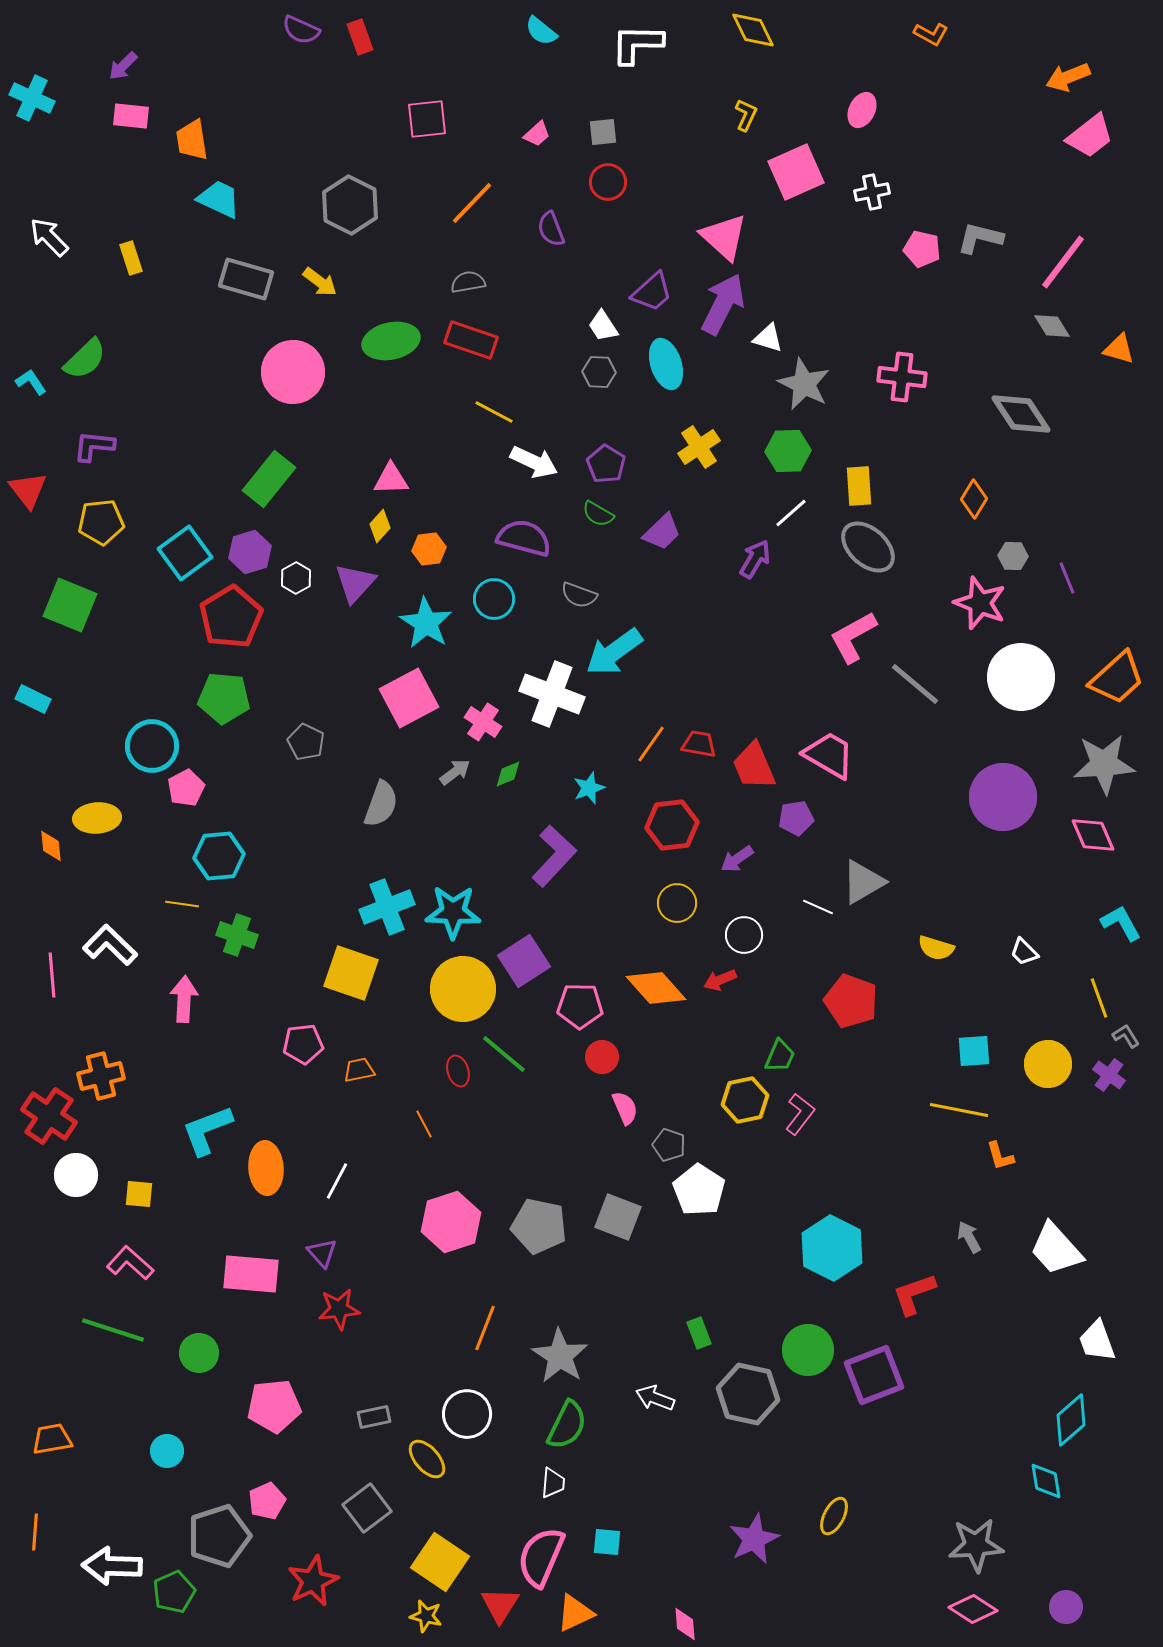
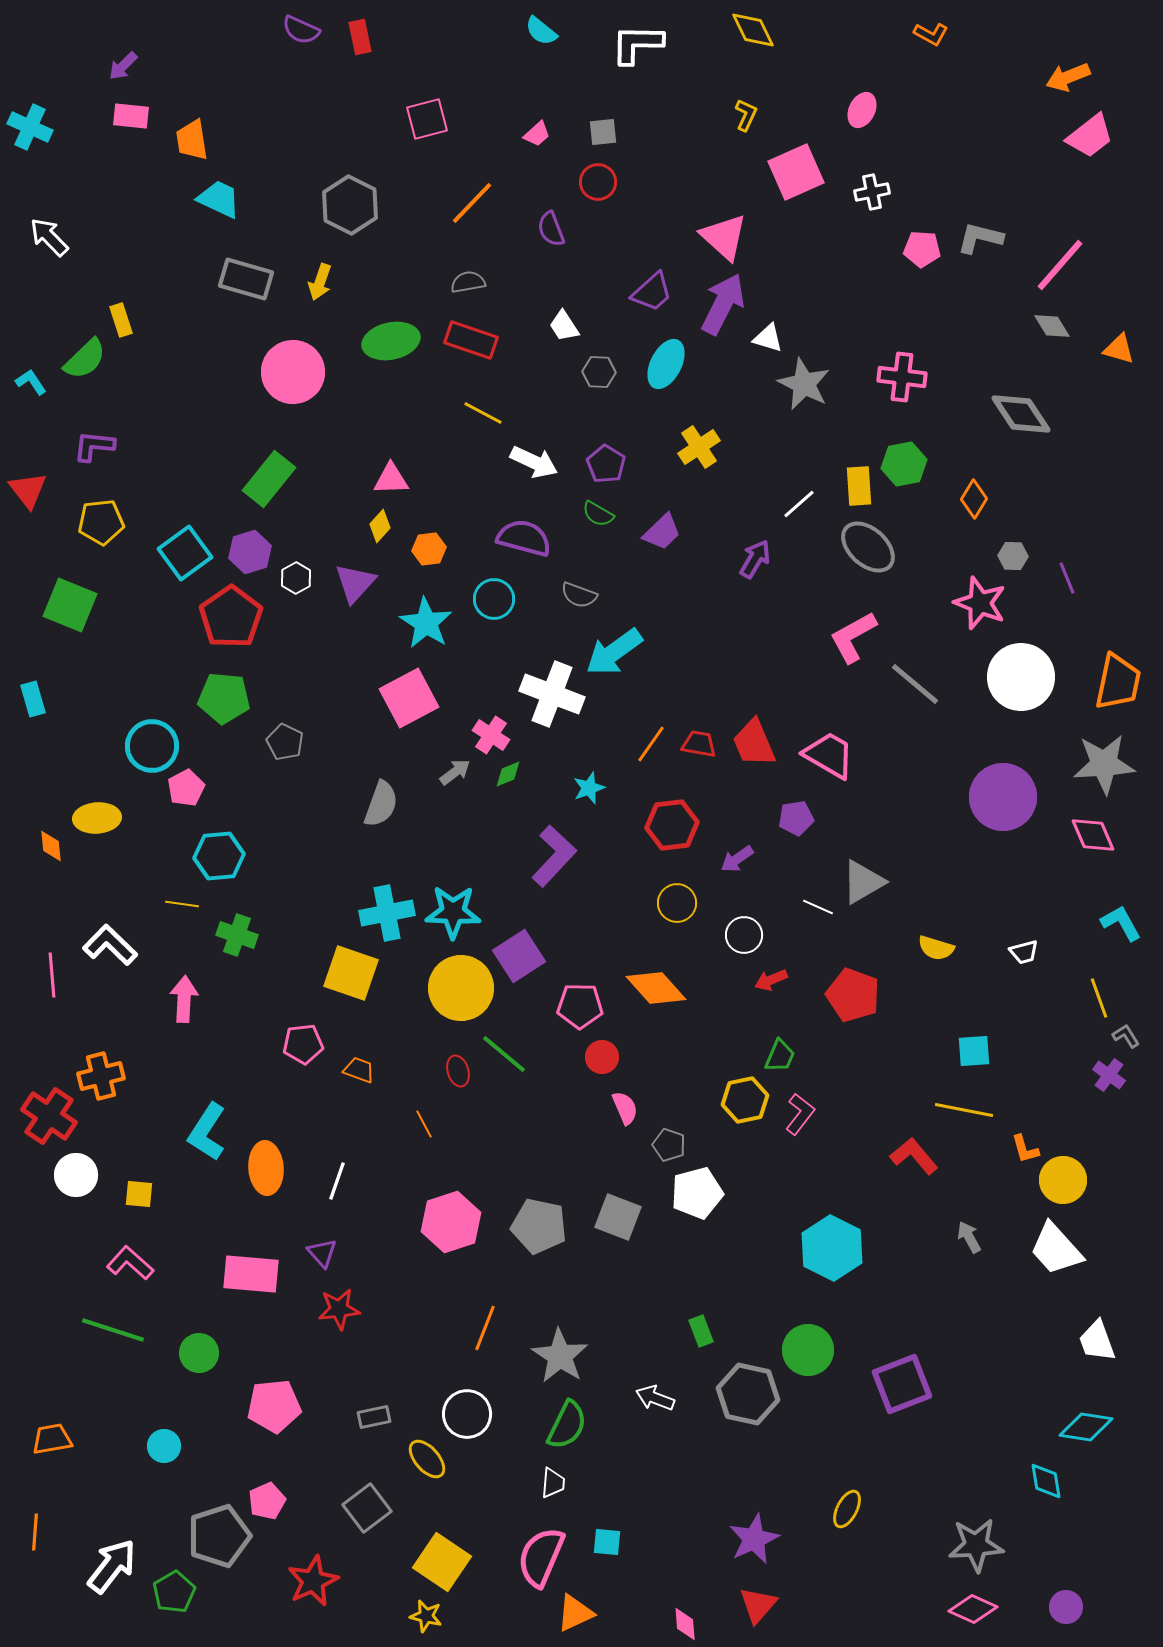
red rectangle at (360, 37): rotated 8 degrees clockwise
cyan cross at (32, 98): moved 2 px left, 29 px down
pink square at (427, 119): rotated 9 degrees counterclockwise
red circle at (608, 182): moved 10 px left
pink pentagon at (922, 249): rotated 9 degrees counterclockwise
yellow rectangle at (131, 258): moved 10 px left, 62 px down
pink line at (1063, 262): moved 3 px left, 3 px down; rotated 4 degrees clockwise
yellow arrow at (320, 282): rotated 72 degrees clockwise
white trapezoid at (603, 326): moved 39 px left
cyan ellipse at (666, 364): rotated 45 degrees clockwise
yellow line at (494, 412): moved 11 px left, 1 px down
green hexagon at (788, 451): moved 116 px right, 13 px down; rotated 9 degrees counterclockwise
white line at (791, 513): moved 8 px right, 9 px up
red pentagon at (231, 617): rotated 4 degrees counterclockwise
orange trapezoid at (1117, 678): moved 1 px right, 4 px down; rotated 36 degrees counterclockwise
cyan rectangle at (33, 699): rotated 48 degrees clockwise
pink cross at (483, 722): moved 8 px right, 13 px down
gray pentagon at (306, 742): moved 21 px left
red trapezoid at (754, 766): moved 23 px up
cyan cross at (387, 907): moved 6 px down; rotated 10 degrees clockwise
white trapezoid at (1024, 952): rotated 60 degrees counterclockwise
purple square at (524, 961): moved 5 px left, 5 px up
red arrow at (720, 980): moved 51 px right
yellow circle at (463, 989): moved 2 px left, 1 px up
red pentagon at (851, 1001): moved 2 px right, 6 px up
yellow circle at (1048, 1064): moved 15 px right, 116 px down
orange trapezoid at (359, 1070): rotated 32 degrees clockwise
yellow line at (959, 1110): moved 5 px right
cyan L-shape at (207, 1130): moved 2 px down; rotated 36 degrees counterclockwise
orange L-shape at (1000, 1156): moved 25 px right, 7 px up
white line at (337, 1181): rotated 9 degrees counterclockwise
white pentagon at (699, 1190): moved 2 px left, 3 px down; rotated 24 degrees clockwise
red L-shape at (914, 1294): moved 138 px up; rotated 69 degrees clockwise
green rectangle at (699, 1333): moved 2 px right, 2 px up
purple square at (874, 1375): moved 28 px right, 9 px down
cyan diamond at (1071, 1420): moved 15 px right, 7 px down; rotated 50 degrees clockwise
cyan circle at (167, 1451): moved 3 px left, 5 px up
yellow ellipse at (834, 1516): moved 13 px right, 7 px up
yellow square at (440, 1562): moved 2 px right
white arrow at (112, 1566): rotated 126 degrees clockwise
green pentagon at (174, 1592): rotated 6 degrees counterclockwise
red triangle at (500, 1605): moved 258 px right; rotated 9 degrees clockwise
pink diamond at (973, 1609): rotated 9 degrees counterclockwise
